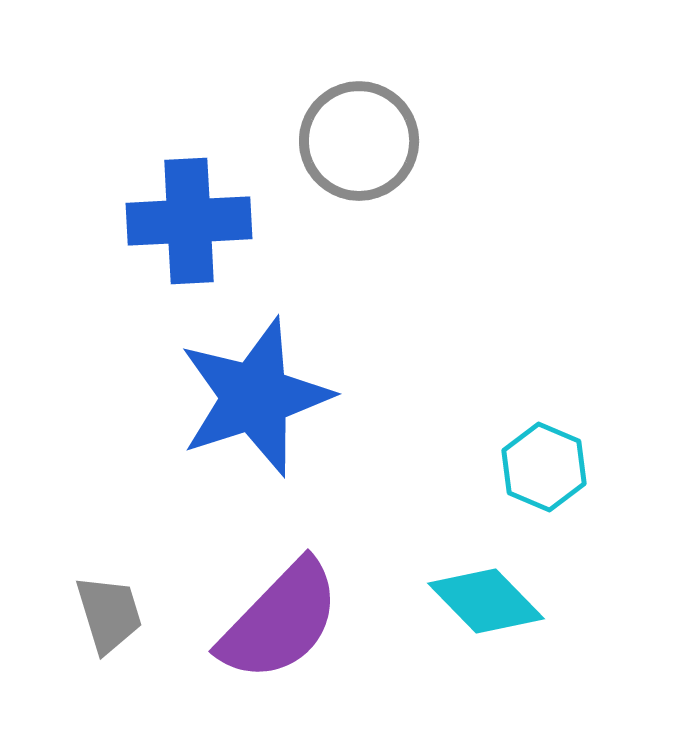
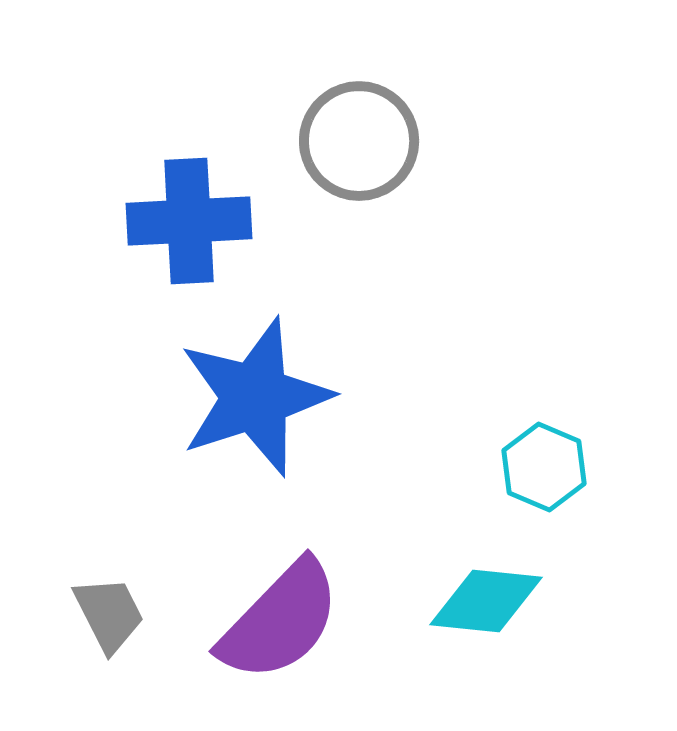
cyan diamond: rotated 40 degrees counterclockwise
gray trapezoid: rotated 10 degrees counterclockwise
